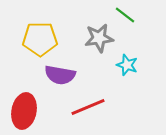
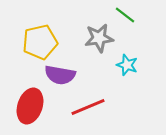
yellow pentagon: moved 3 px down; rotated 12 degrees counterclockwise
red ellipse: moved 6 px right, 5 px up; rotated 8 degrees clockwise
